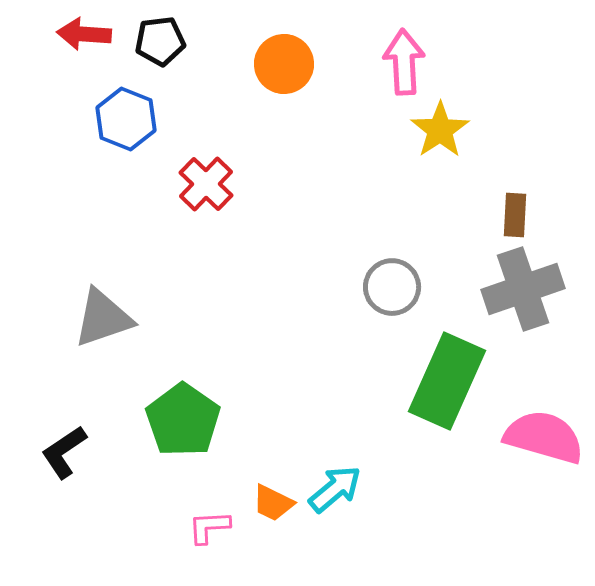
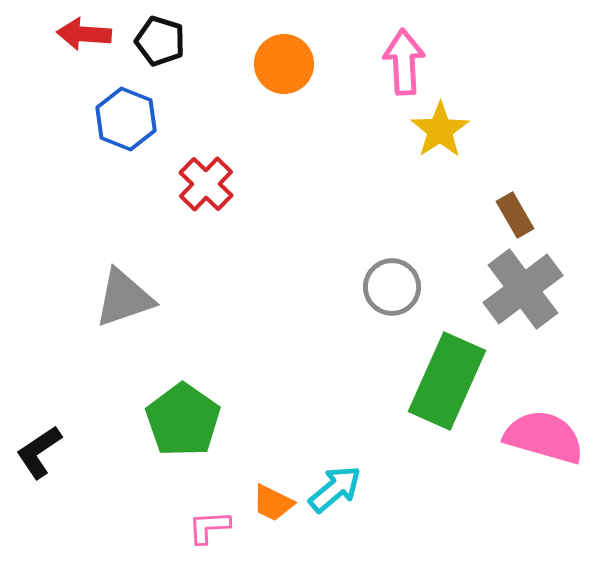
black pentagon: rotated 24 degrees clockwise
brown rectangle: rotated 33 degrees counterclockwise
gray cross: rotated 18 degrees counterclockwise
gray triangle: moved 21 px right, 20 px up
black L-shape: moved 25 px left
